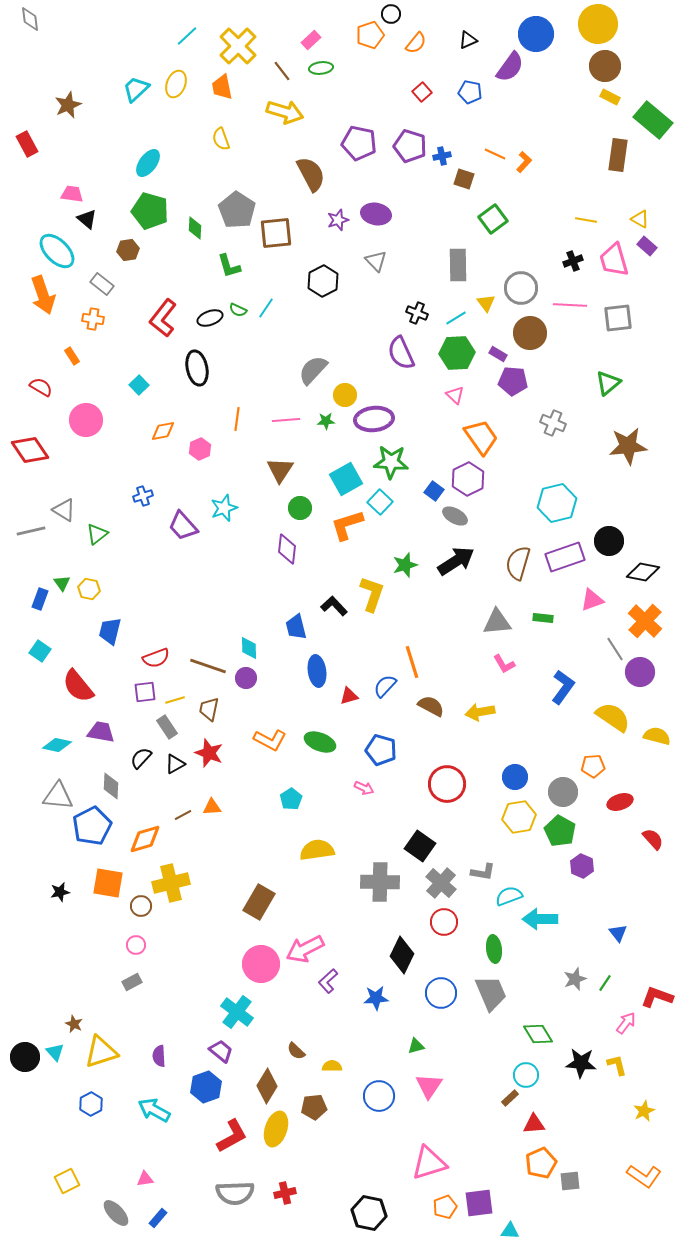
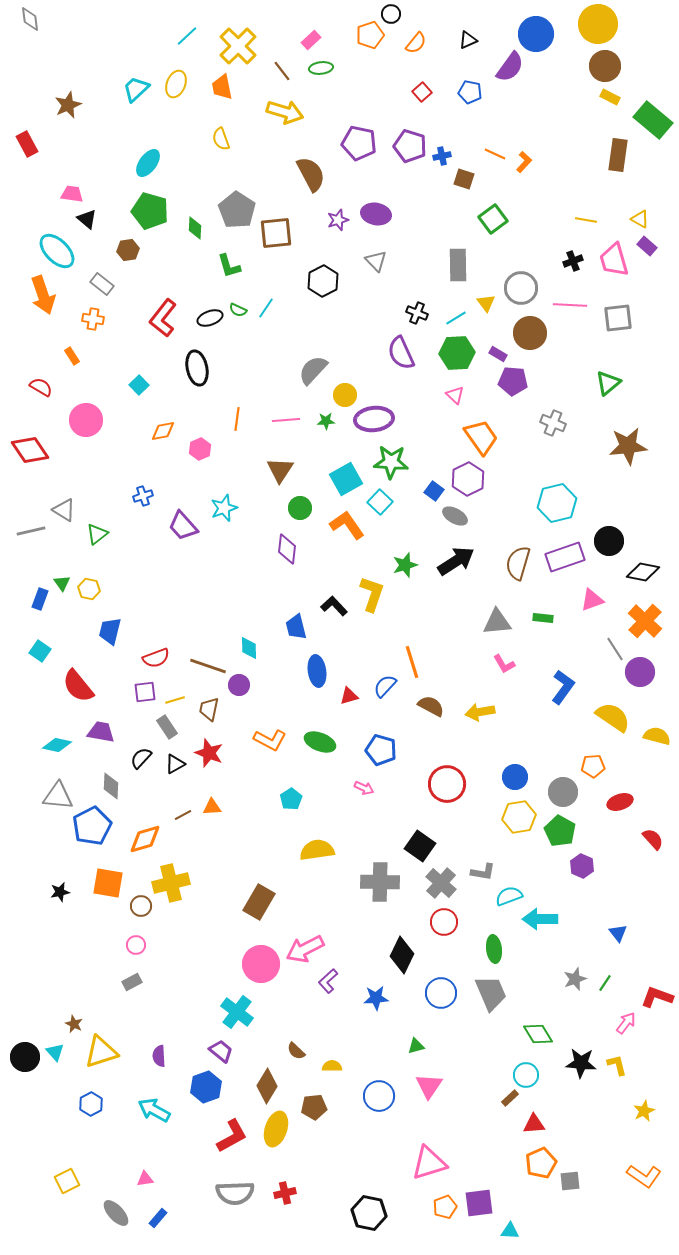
orange L-shape at (347, 525): rotated 72 degrees clockwise
purple circle at (246, 678): moved 7 px left, 7 px down
